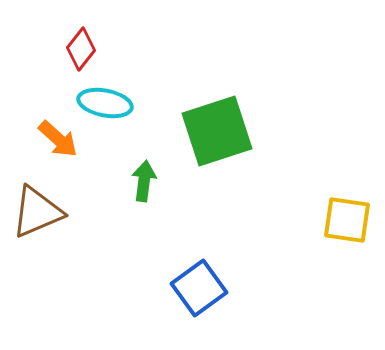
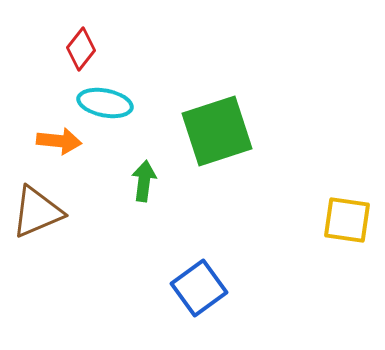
orange arrow: moved 1 px right, 2 px down; rotated 36 degrees counterclockwise
